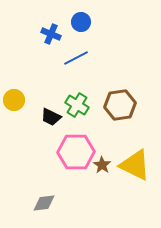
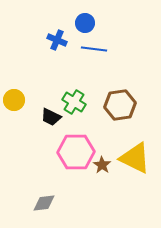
blue circle: moved 4 px right, 1 px down
blue cross: moved 6 px right, 6 px down
blue line: moved 18 px right, 9 px up; rotated 35 degrees clockwise
green cross: moved 3 px left, 3 px up
yellow triangle: moved 7 px up
